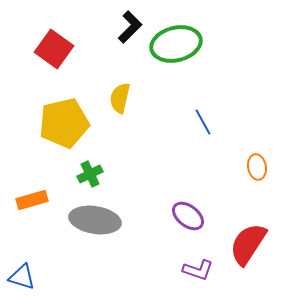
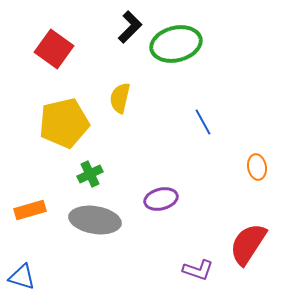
orange rectangle: moved 2 px left, 10 px down
purple ellipse: moved 27 px left, 17 px up; rotated 52 degrees counterclockwise
